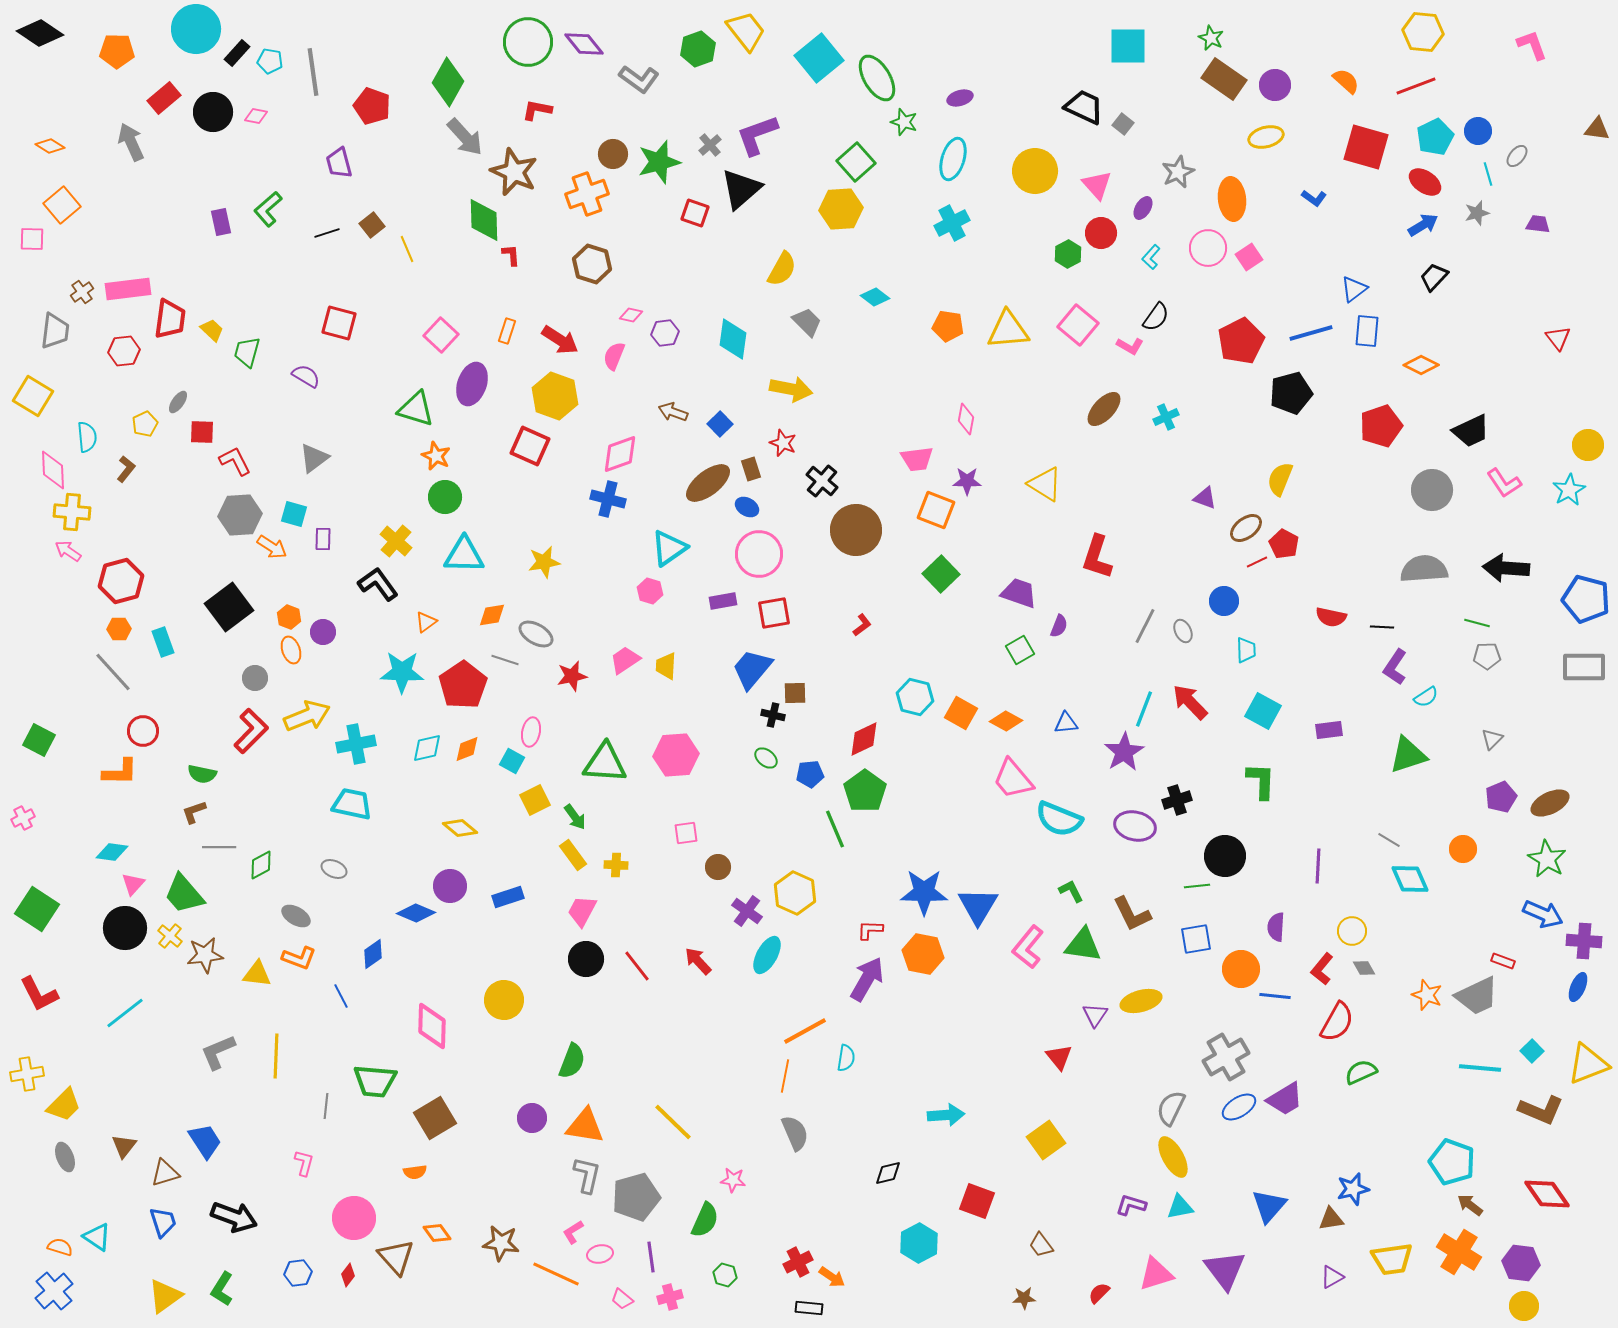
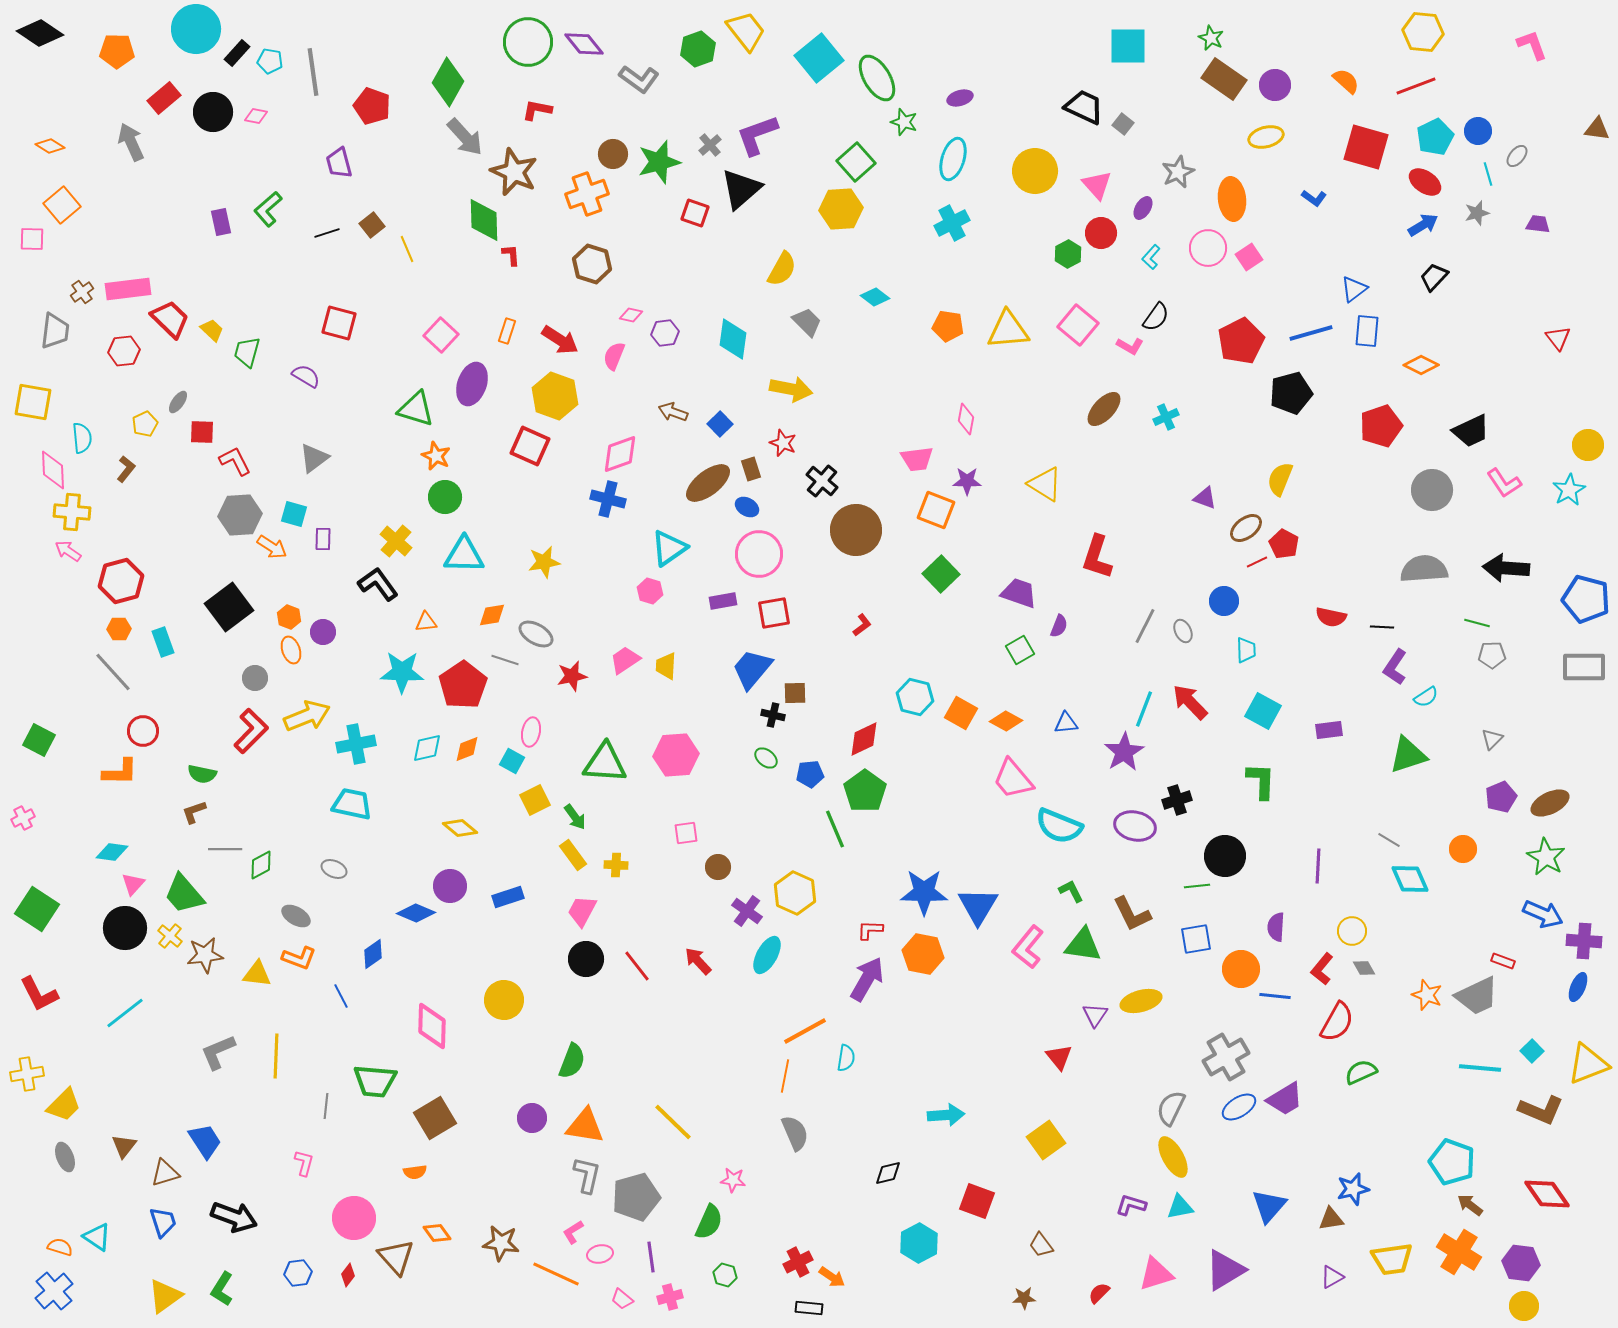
red trapezoid at (170, 319): rotated 54 degrees counterclockwise
yellow square at (33, 396): moved 6 px down; rotated 21 degrees counterclockwise
cyan semicircle at (87, 437): moved 5 px left, 1 px down
orange triangle at (426, 622): rotated 30 degrees clockwise
gray pentagon at (1487, 656): moved 5 px right, 1 px up
cyan semicircle at (1059, 819): moved 7 px down
gray line at (219, 847): moved 6 px right, 2 px down
green star at (1547, 859): moved 1 px left, 2 px up
green semicircle at (705, 1220): moved 4 px right, 2 px down
purple triangle at (1225, 1270): rotated 36 degrees clockwise
